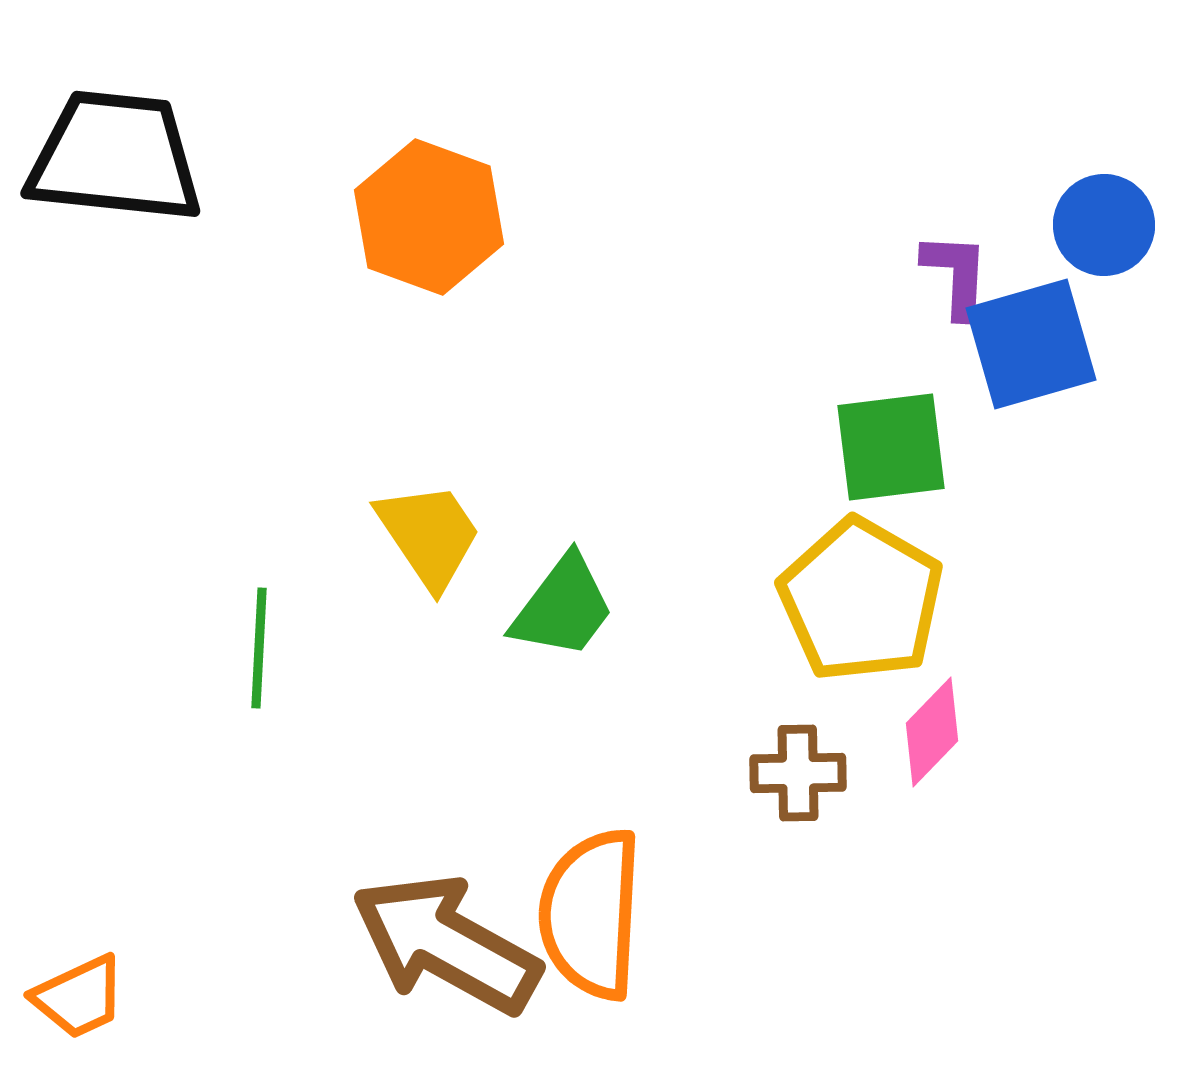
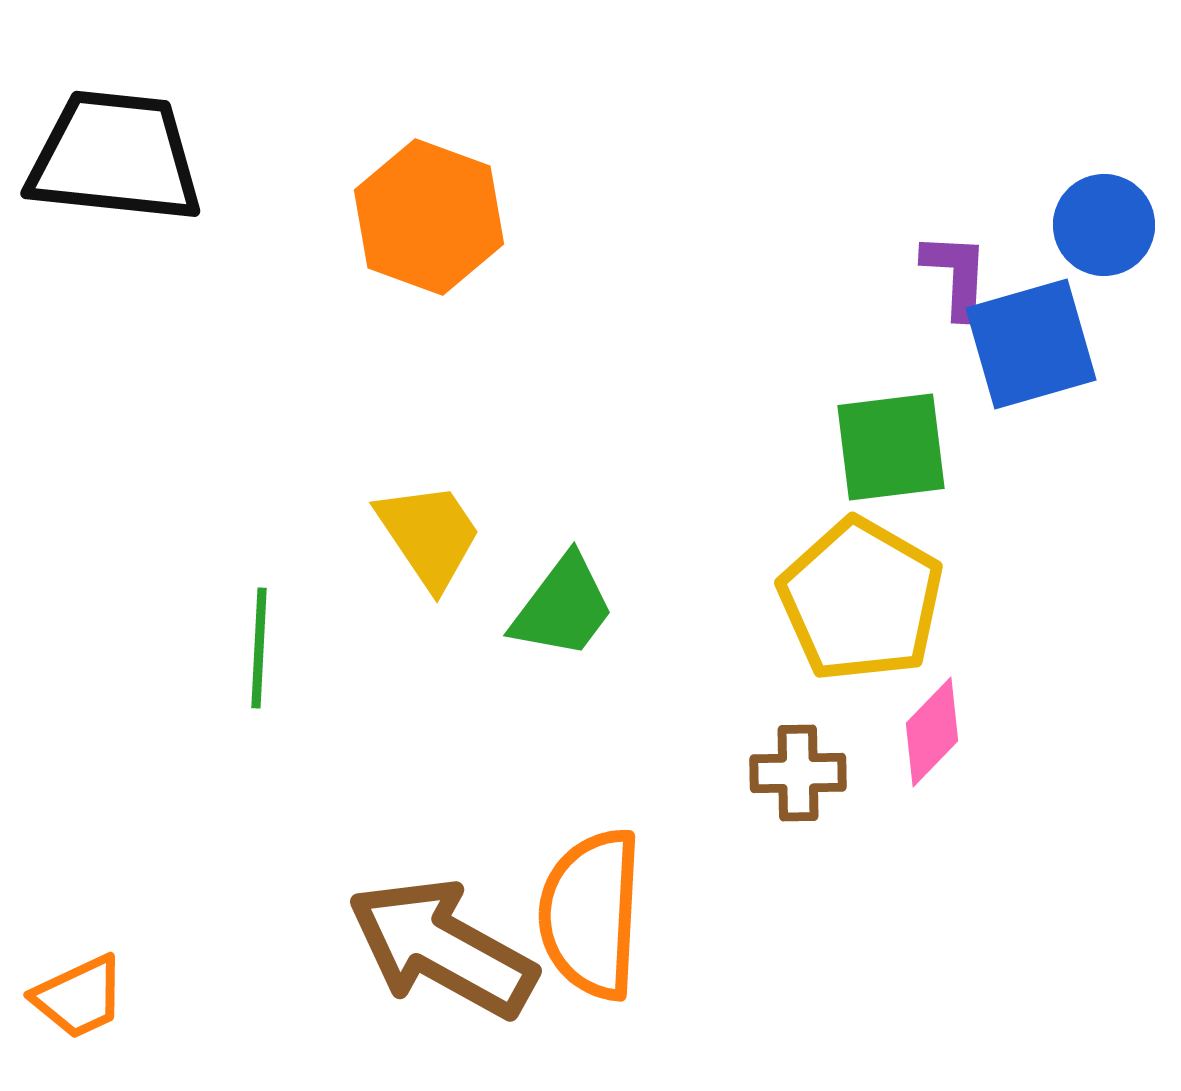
brown arrow: moved 4 px left, 4 px down
